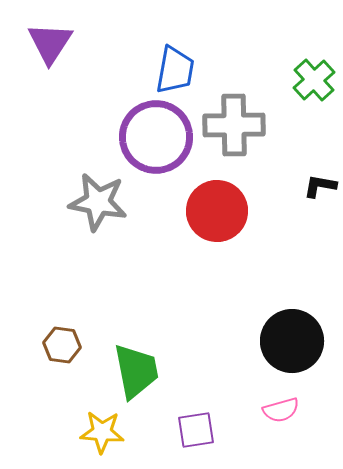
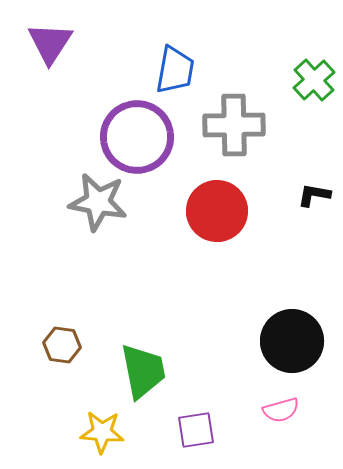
purple circle: moved 19 px left
black L-shape: moved 6 px left, 9 px down
green trapezoid: moved 7 px right
